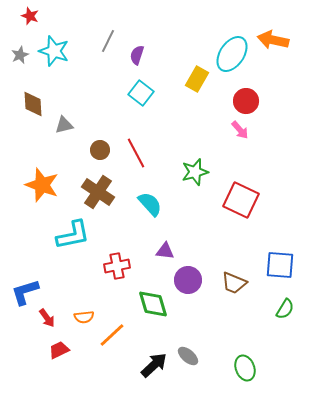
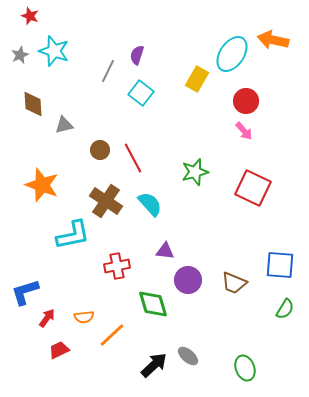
gray line: moved 30 px down
pink arrow: moved 4 px right, 1 px down
red line: moved 3 px left, 5 px down
brown cross: moved 8 px right, 9 px down
red square: moved 12 px right, 12 px up
red arrow: rotated 108 degrees counterclockwise
